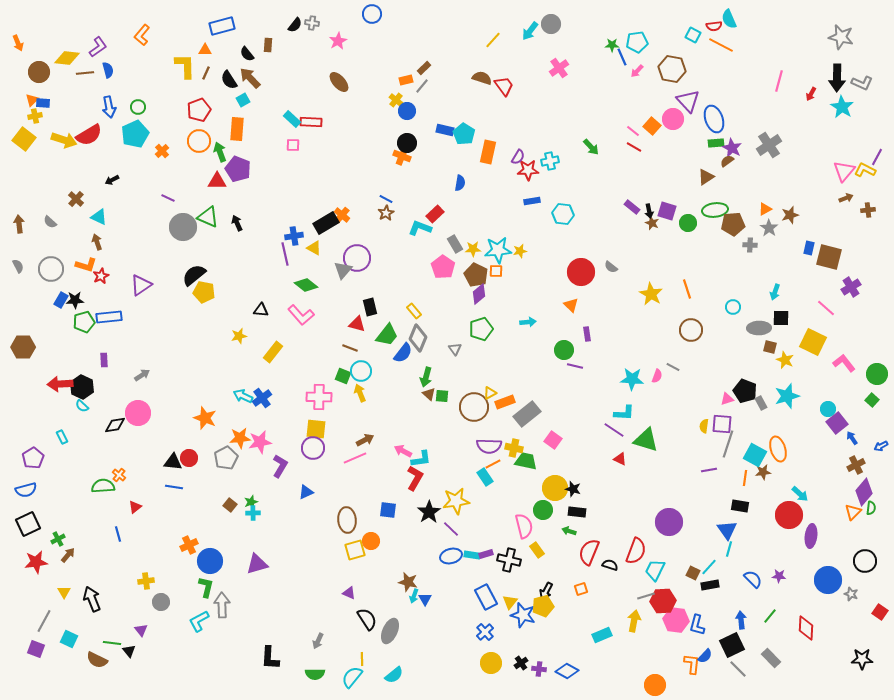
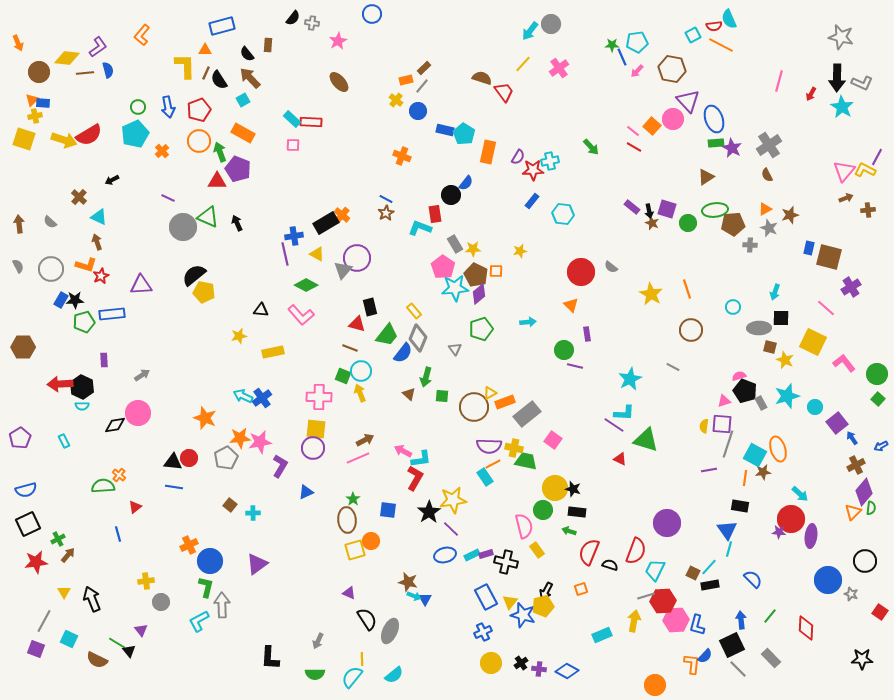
black semicircle at (295, 25): moved 2 px left, 7 px up
cyan square at (693, 35): rotated 35 degrees clockwise
yellow line at (493, 40): moved 30 px right, 24 px down
black semicircle at (229, 80): moved 10 px left
red trapezoid at (504, 86): moved 6 px down
blue arrow at (109, 107): moved 59 px right
blue circle at (407, 111): moved 11 px right
orange rectangle at (237, 129): moved 6 px right, 4 px down; rotated 65 degrees counterclockwise
yellow square at (24, 139): rotated 20 degrees counterclockwise
black circle at (407, 143): moved 44 px right, 52 px down
brown semicircle at (727, 161): moved 40 px right, 14 px down; rotated 80 degrees counterclockwise
red star at (528, 170): moved 5 px right
blue semicircle at (460, 183): moved 6 px right; rotated 28 degrees clockwise
brown cross at (76, 199): moved 3 px right, 2 px up
blue rectangle at (532, 201): rotated 42 degrees counterclockwise
purple square at (667, 211): moved 2 px up
red rectangle at (435, 214): rotated 54 degrees counterclockwise
gray star at (769, 228): rotated 12 degrees counterclockwise
yellow triangle at (314, 248): moved 3 px right, 6 px down
cyan star at (498, 250): moved 43 px left, 38 px down
purple triangle at (141, 285): rotated 30 degrees clockwise
green diamond at (306, 285): rotated 10 degrees counterclockwise
blue rectangle at (109, 317): moved 3 px right, 3 px up
yellow rectangle at (273, 352): rotated 40 degrees clockwise
pink semicircle at (657, 376): moved 82 px right; rotated 128 degrees counterclockwise
cyan star at (632, 379): moved 2 px left; rotated 30 degrees counterclockwise
brown triangle at (429, 394): moved 20 px left
pink triangle at (727, 399): moved 3 px left, 2 px down
green square at (872, 400): moved 6 px right, 1 px up
cyan semicircle at (82, 406): rotated 40 degrees counterclockwise
cyan circle at (828, 409): moved 13 px left, 2 px up
purple line at (614, 430): moved 5 px up
cyan rectangle at (62, 437): moved 2 px right, 4 px down
purple pentagon at (33, 458): moved 13 px left, 20 px up
pink line at (355, 458): moved 3 px right
yellow star at (456, 501): moved 3 px left, 1 px up
green star at (251, 502): moved 102 px right, 3 px up; rotated 16 degrees counterclockwise
red circle at (789, 515): moved 2 px right, 4 px down
purple circle at (669, 522): moved 2 px left, 1 px down
cyan rectangle at (472, 555): rotated 35 degrees counterclockwise
blue ellipse at (451, 556): moved 6 px left, 1 px up
black cross at (509, 560): moved 3 px left, 2 px down
purple triangle at (257, 564): rotated 20 degrees counterclockwise
purple star at (779, 576): moved 44 px up
cyan arrow at (414, 596): rotated 88 degrees counterclockwise
pink hexagon at (676, 620): rotated 10 degrees counterclockwise
blue cross at (485, 632): moved 2 px left; rotated 18 degrees clockwise
green line at (112, 643): moved 5 px right; rotated 24 degrees clockwise
